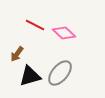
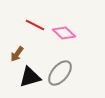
black triangle: moved 1 px down
